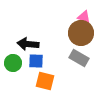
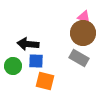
brown circle: moved 2 px right
green circle: moved 3 px down
